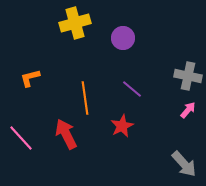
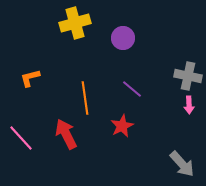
pink arrow: moved 1 px right, 5 px up; rotated 138 degrees clockwise
gray arrow: moved 2 px left
